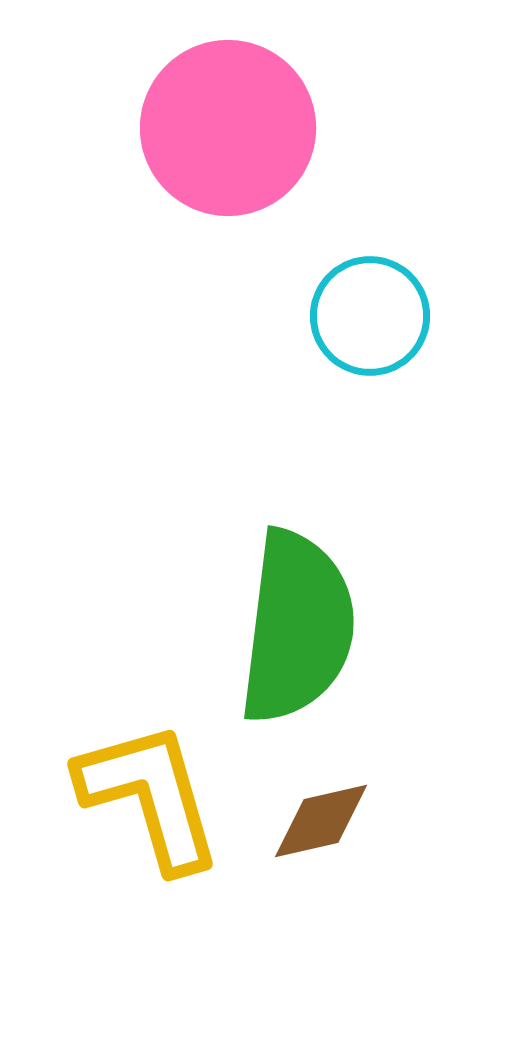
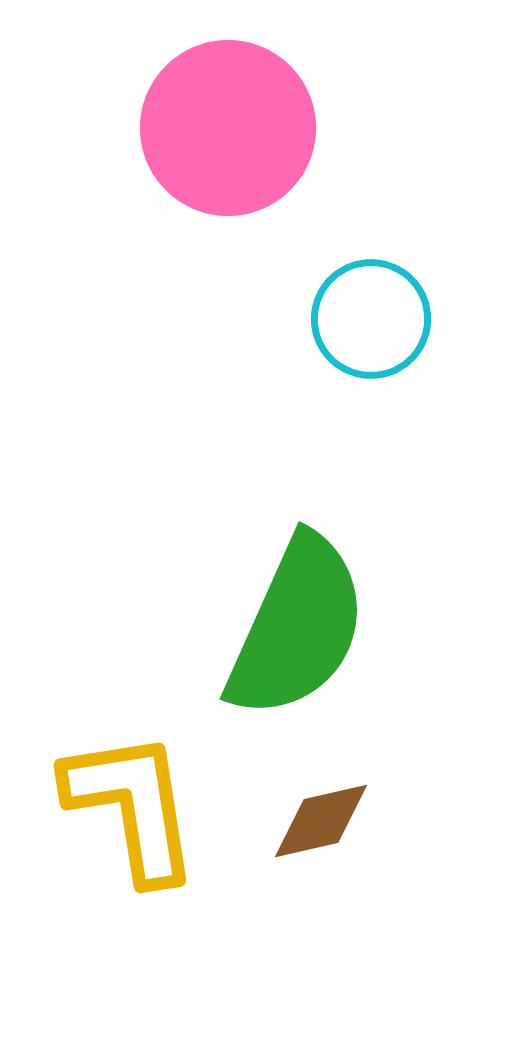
cyan circle: moved 1 px right, 3 px down
green semicircle: rotated 17 degrees clockwise
yellow L-shape: moved 18 px left, 10 px down; rotated 7 degrees clockwise
